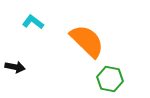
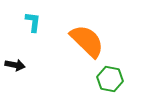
cyan L-shape: rotated 60 degrees clockwise
black arrow: moved 2 px up
